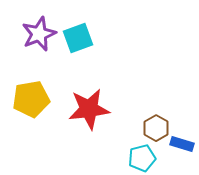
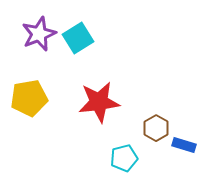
cyan square: rotated 12 degrees counterclockwise
yellow pentagon: moved 2 px left, 1 px up
red star: moved 10 px right, 7 px up
blue rectangle: moved 2 px right, 1 px down
cyan pentagon: moved 18 px left
